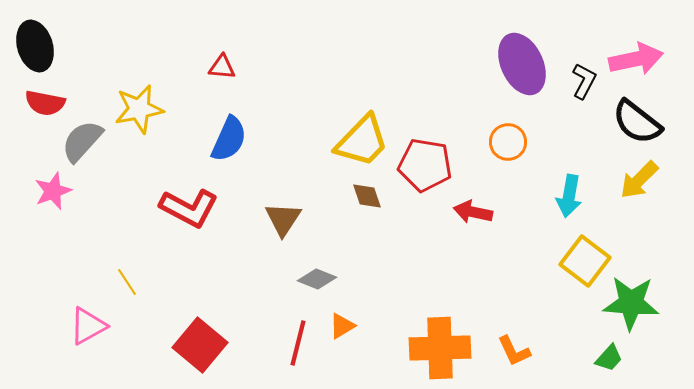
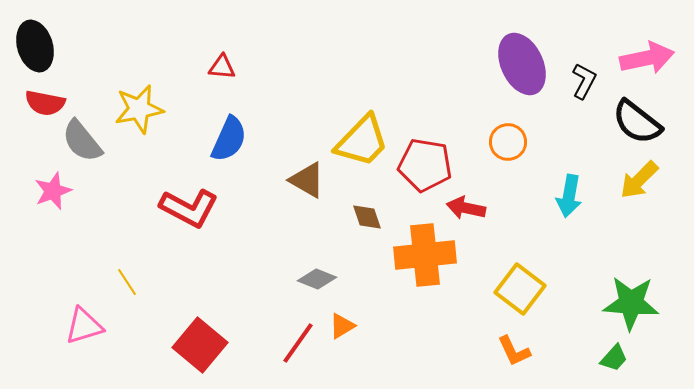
pink arrow: moved 11 px right, 1 px up
gray semicircle: rotated 81 degrees counterclockwise
brown diamond: moved 21 px down
red arrow: moved 7 px left, 4 px up
brown triangle: moved 24 px right, 39 px up; rotated 33 degrees counterclockwise
yellow square: moved 65 px left, 28 px down
pink triangle: moved 4 px left; rotated 12 degrees clockwise
red line: rotated 21 degrees clockwise
orange cross: moved 15 px left, 93 px up; rotated 4 degrees counterclockwise
green trapezoid: moved 5 px right
